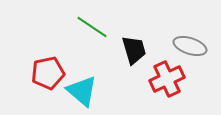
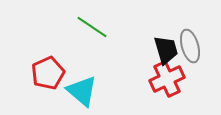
gray ellipse: rotated 56 degrees clockwise
black trapezoid: moved 32 px right
red pentagon: rotated 12 degrees counterclockwise
